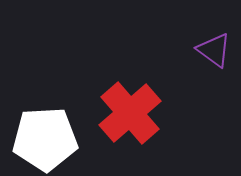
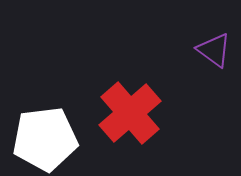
white pentagon: rotated 4 degrees counterclockwise
